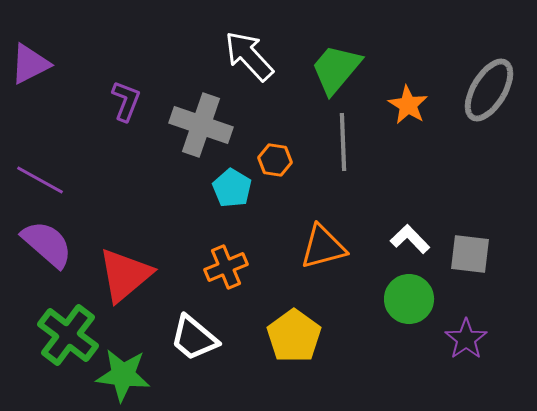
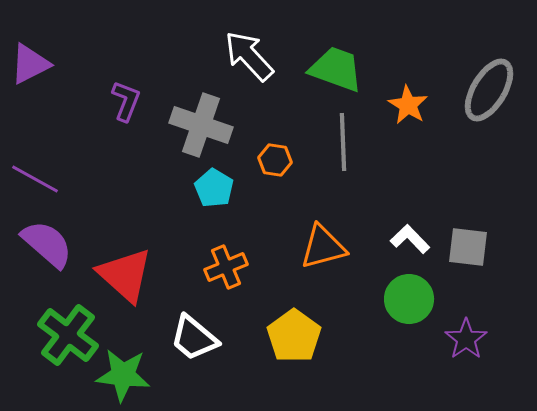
green trapezoid: rotated 70 degrees clockwise
purple line: moved 5 px left, 1 px up
cyan pentagon: moved 18 px left
gray square: moved 2 px left, 7 px up
red triangle: rotated 38 degrees counterclockwise
